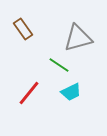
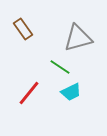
green line: moved 1 px right, 2 px down
